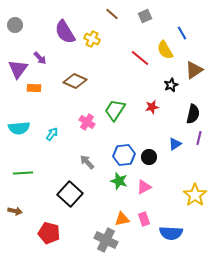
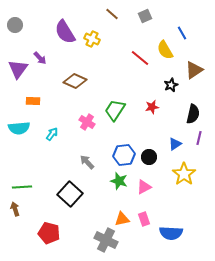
orange rectangle: moved 1 px left, 13 px down
green line: moved 1 px left, 14 px down
yellow star: moved 11 px left, 21 px up
brown arrow: moved 2 px up; rotated 120 degrees counterclockwise
